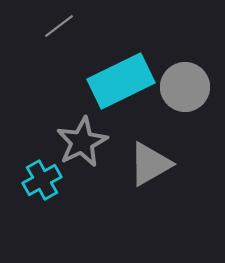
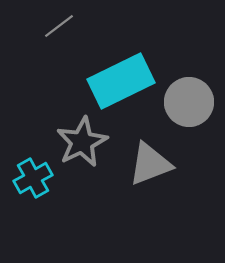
gray circle: moved 4 px right, 15 px down
gray triangle: rotated 9 degrees clockwise
cyan cross: moved 9 px left, 2 px up
